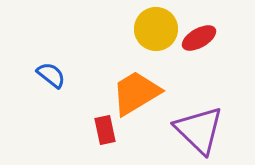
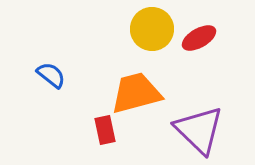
yellow circle: moved 4 px left
orange trapezoid: rotated 16 degrees clockwise
